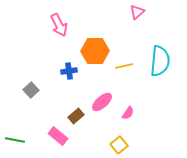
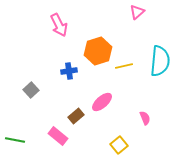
orange hexagon: moved 3 px right; rotated 16 degrees counterclockwise
pink semicircle: moved 17 px right, 5 px down; rotated 56 degrees counterclockwise
